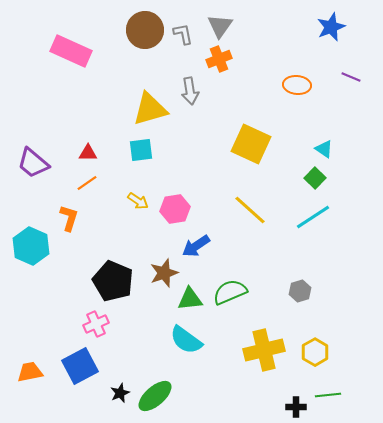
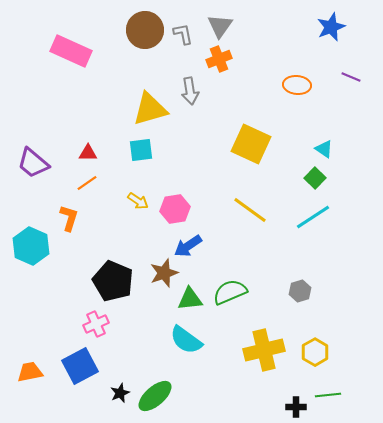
yellow line: rotated 6 degrees counterclockwise
blue arrow: moved 8 px left
